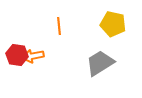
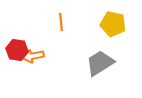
orange line: moved 2 px right, 4 px up
red hexagon: moved 5 px up
